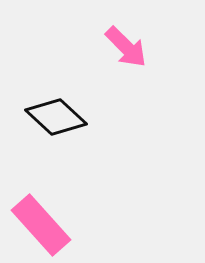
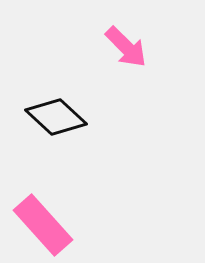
pink rectangle: moved 2 px right
